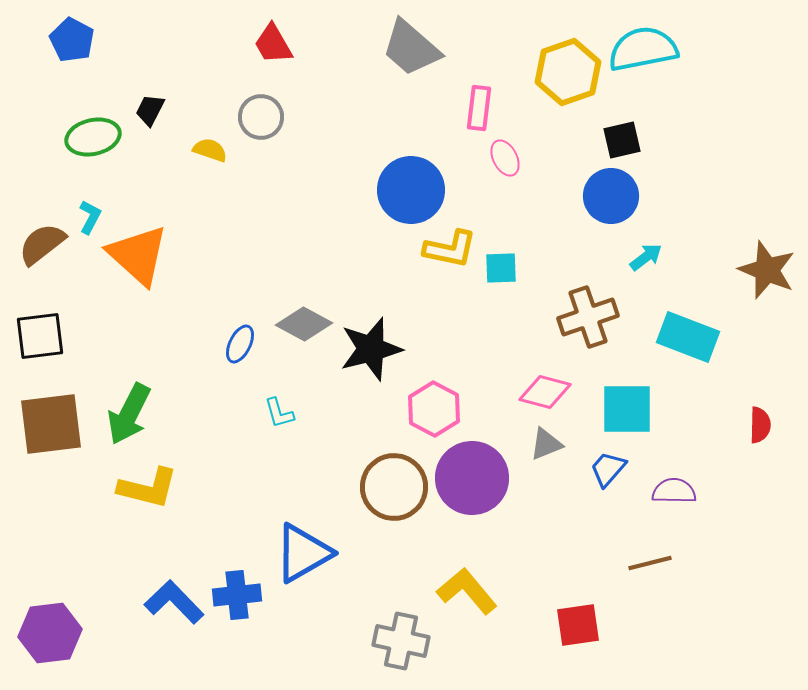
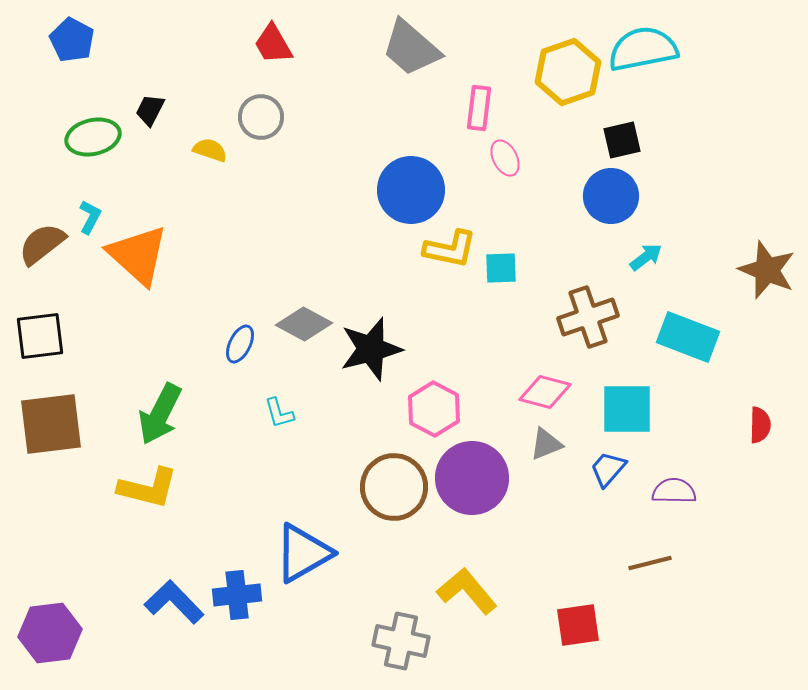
green arrow at (129, 414): moved 31 px right
